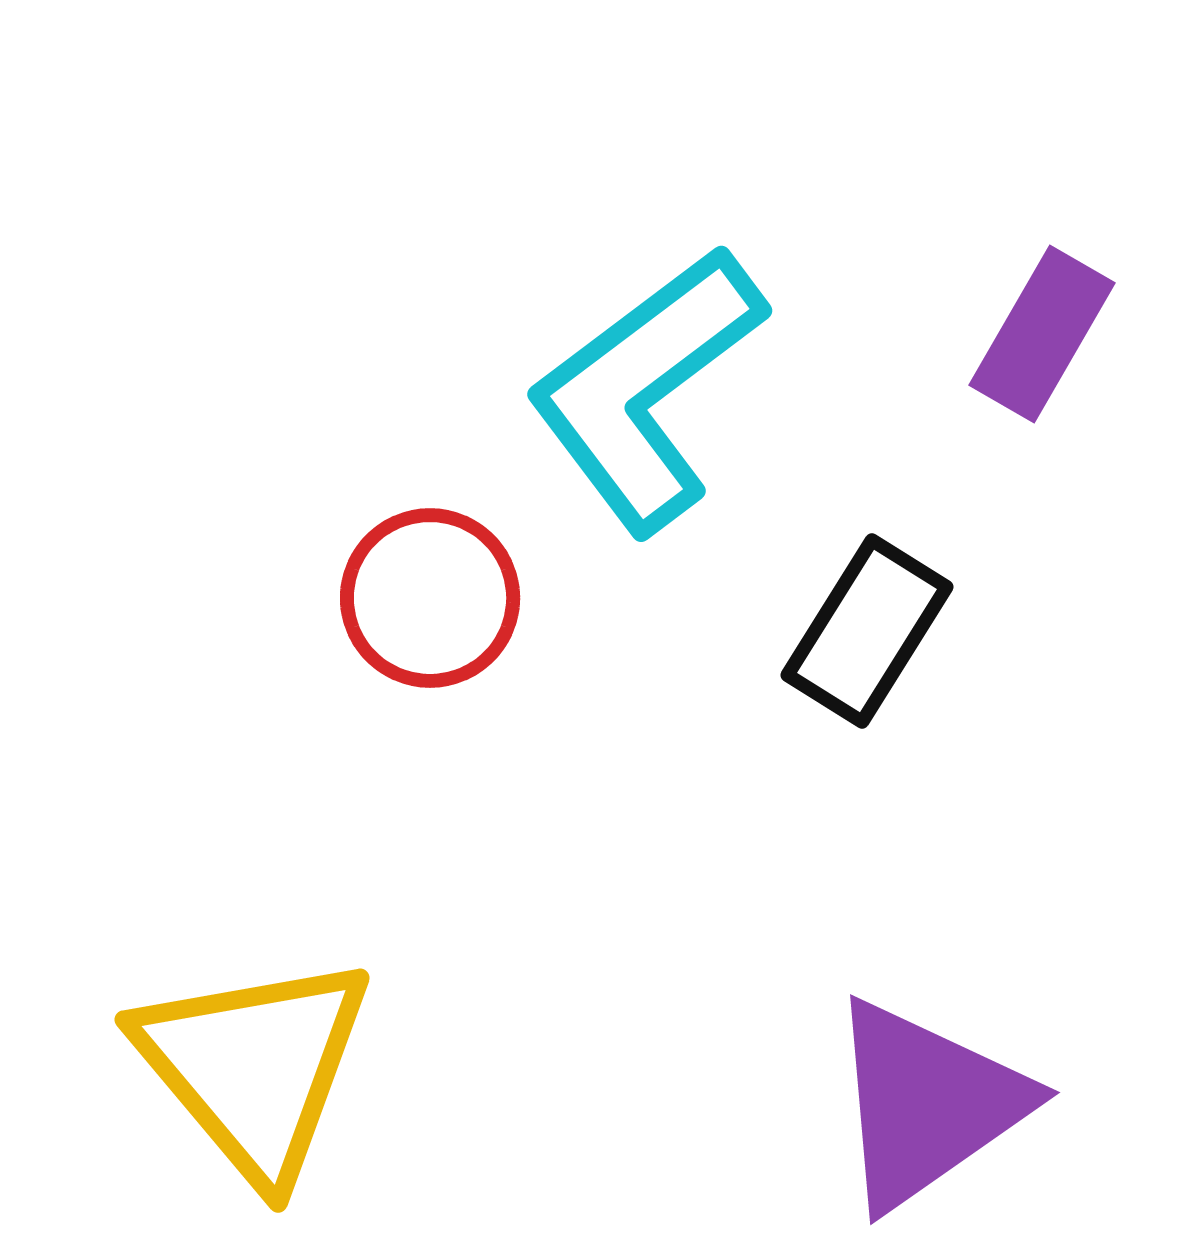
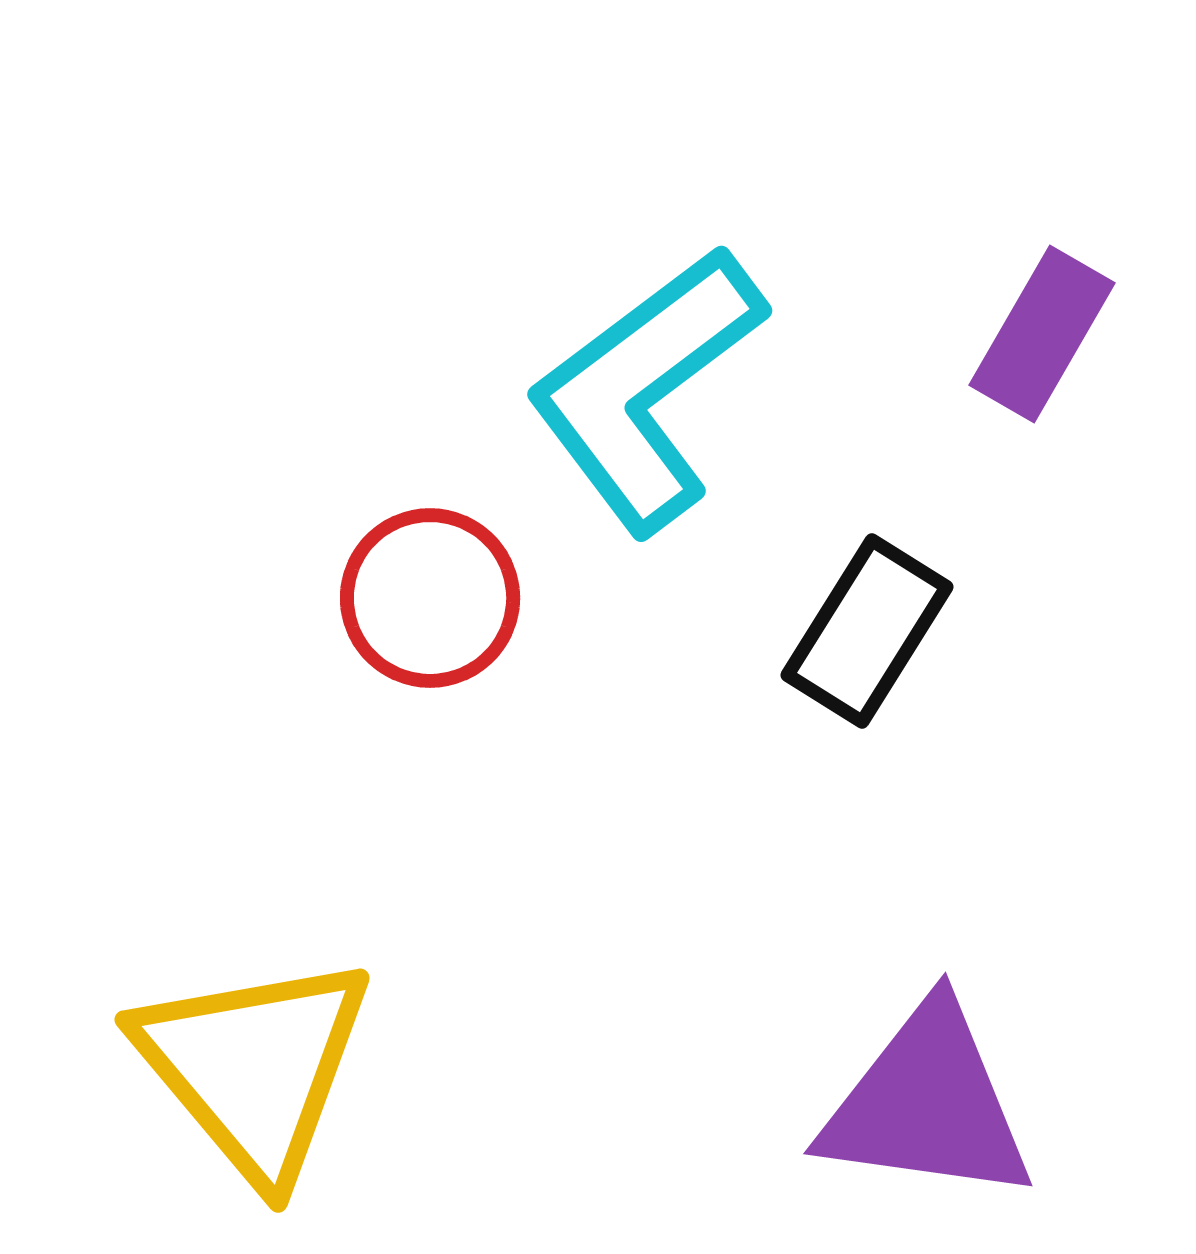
purple triangle: rotated 43 degrees clockwise
